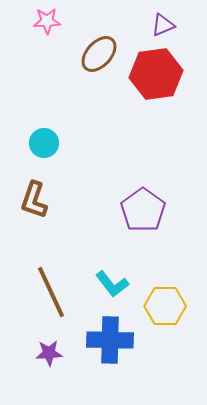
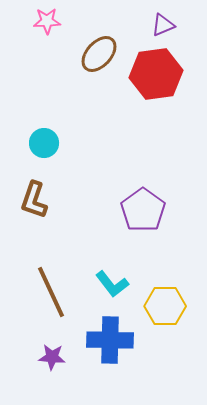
purple star: moved 3 px right, 4 px down; rotated 8 degrees clockwise
